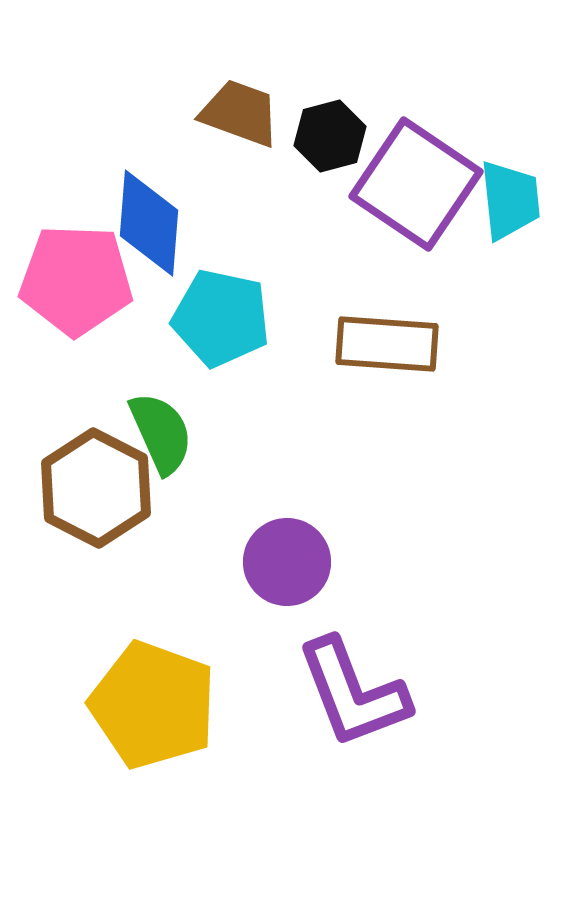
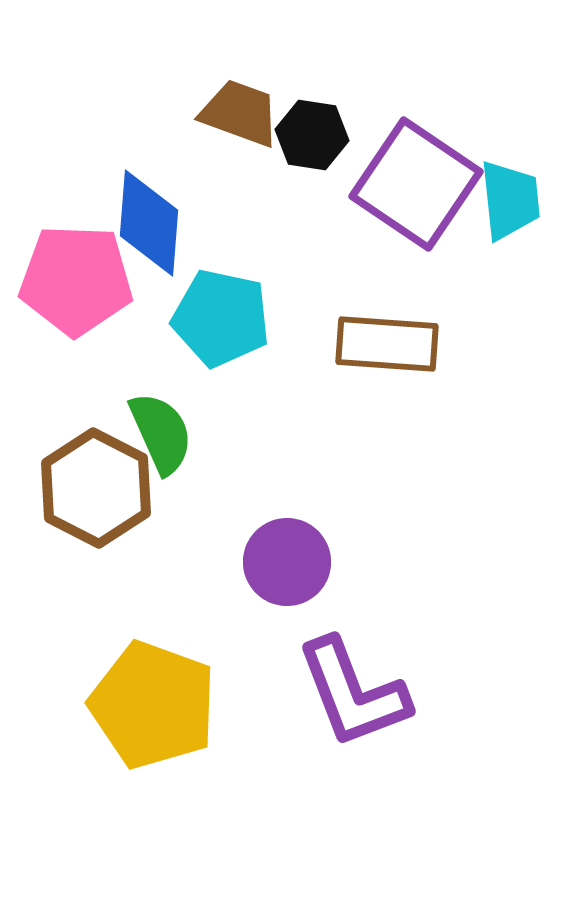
black hexagon: moved 18 px left, 1 px up; rotated 24 degrees clockwise
